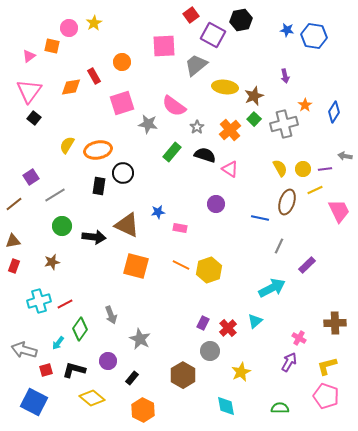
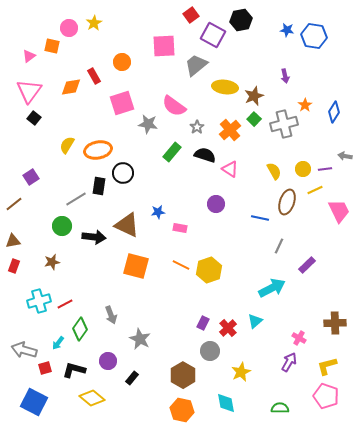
yellow semicircle at (280, 168): moved 6 px left, 3 px down
gray line at (55, 195): moved 21 px right, 4 px down
red square at (46, 370): moved 1 px left, 2 px up
cyan diamond at (226, 406): moved 3 px up
orange hexagon at (143, 410): moved 39 px right; rotated 15 degrees counterclockwise
